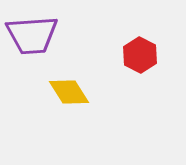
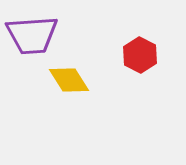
yellow diamond: moved 12 px up
